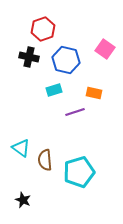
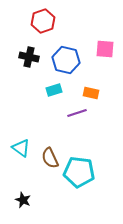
red hexagon: moved 8 px up
pink square: rotated 30 degrees counterclockwise
orange rectangle: moved 3 px left
purple line: moved 2 px right, 1 px down
brown semicircle: moved 5 px right, 2 px up; rotated 20 degrees counterclockwise
cyan pentagon: rotated 24 degrees clockwise
